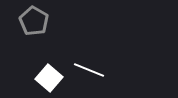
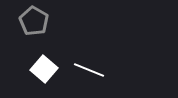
white square: moved 5 px left, 9 px up
